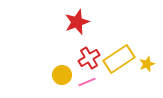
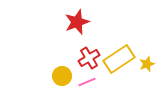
yellow circle: moved 1 px down
